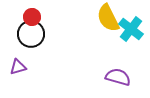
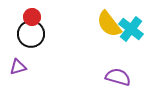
yellow semicircle: moved 1 px right, 6 px down; rotated 12 degrees counterclockwise
